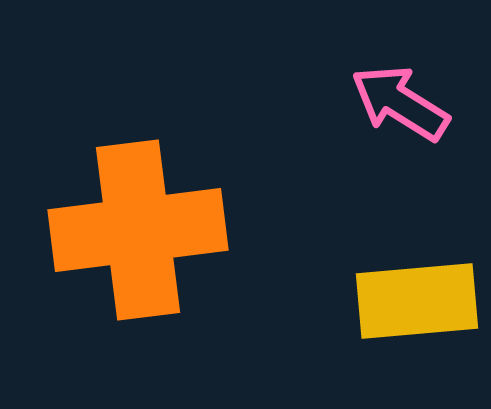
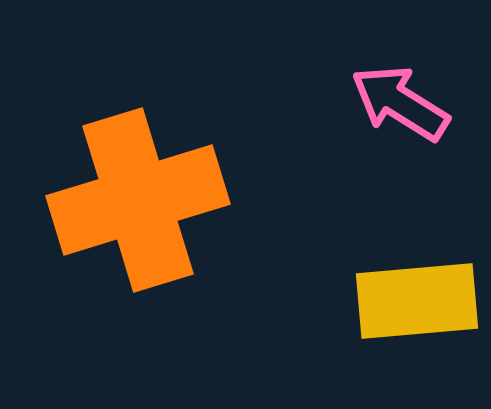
orange cross: moved 30 px up; rotated 10 degrees counterclockwise
